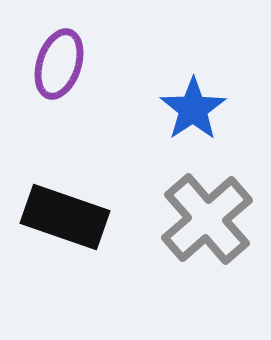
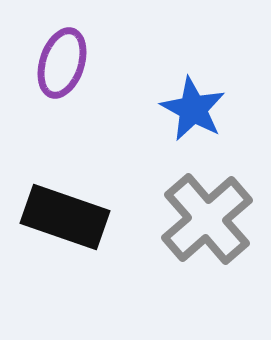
purple ellipse: moved 3 px right, 1 px up
blue star: rotated 10 degrees counterclockwise
